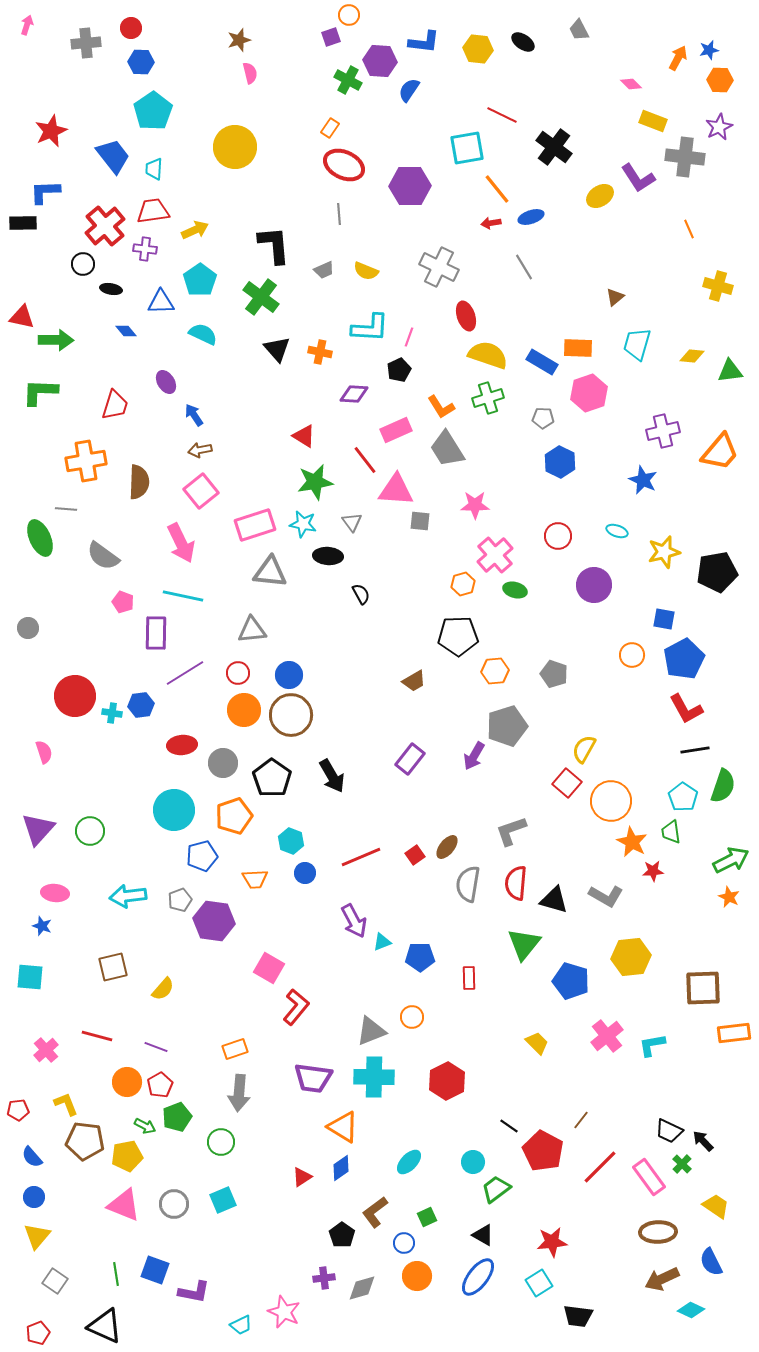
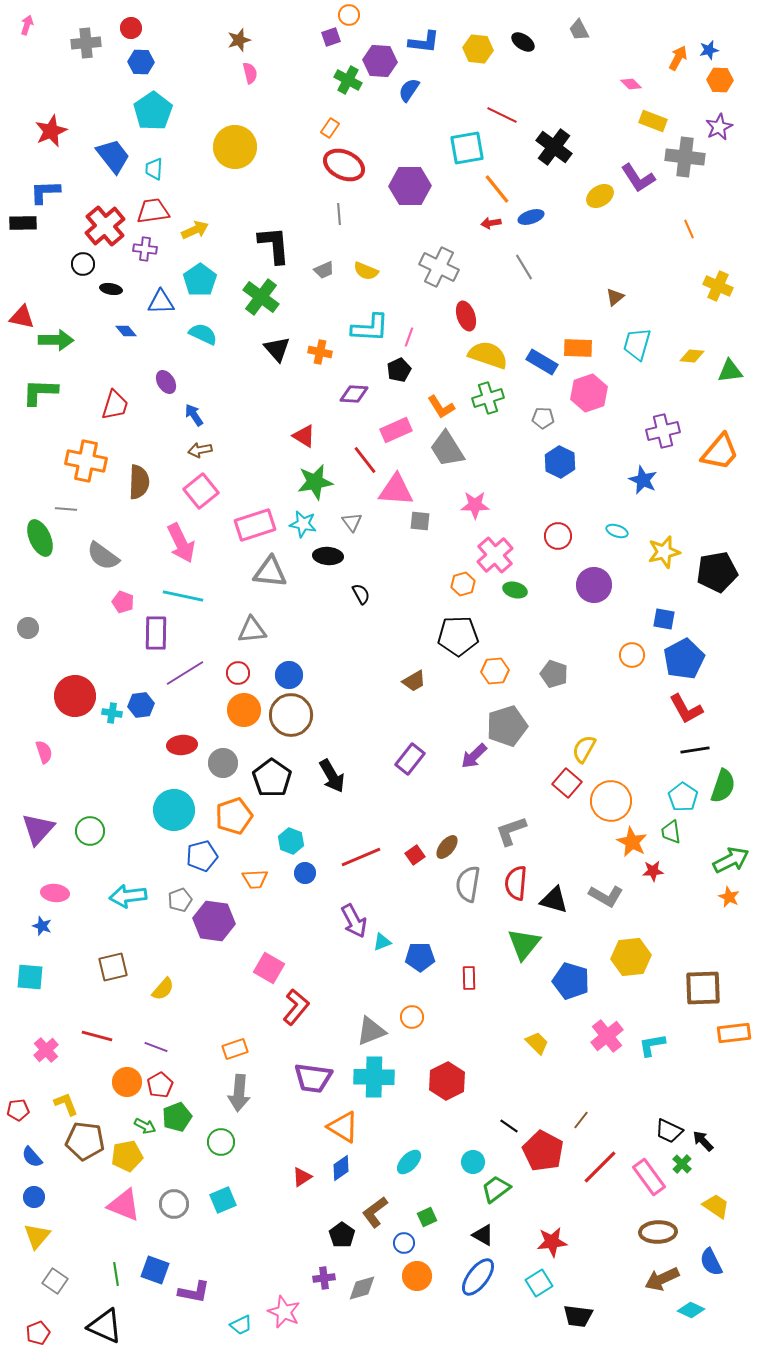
yellow cross at (718, 286): rotated 8 degrees clockwise
orange cross at (86, 461): rotated 21 degrees clockwise
purple arrow at (474, 756): rotated 16 degrees clockwise
